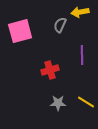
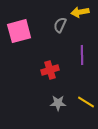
pink square: moved 1 px left
